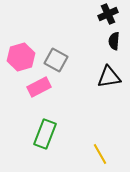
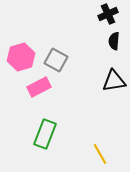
black triangle: moved 5 px right, 4 px down
